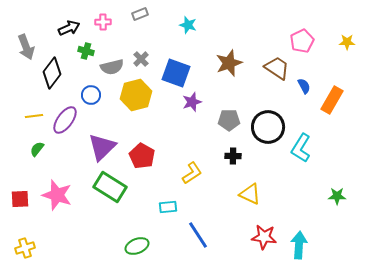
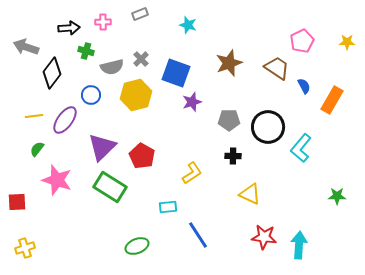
black arrow: rotated 20 degrees clockwise
gray arrow: rotated 130 degrees clockwise
cyan L-shape: rotated 8 degrees clockwise
pink star: moved 15 px up
red square: moved 3 px left, 3 px down
